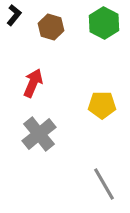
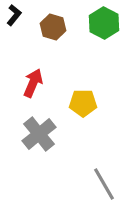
brown hexagon: moved 2 px right
yellow pentagon: moved 19 px left, 2 px up
